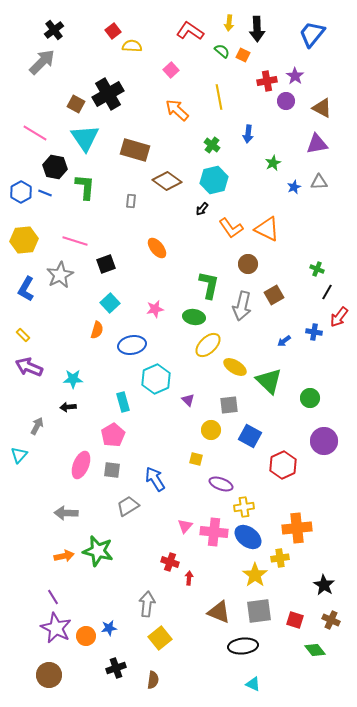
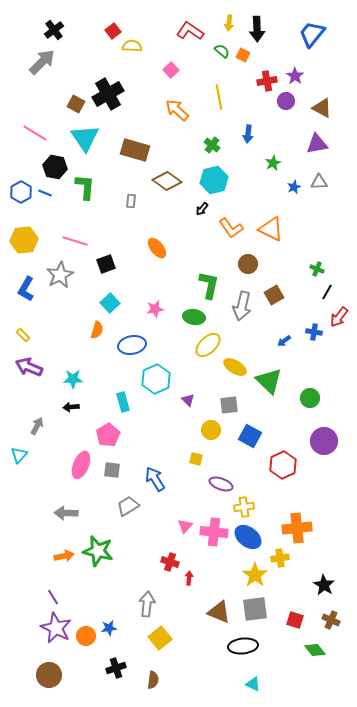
orange triangle at (267, 229): moved 4 px right
black arrow at (68, 407): moved 3 px right
pink pentagon at (113, 435): moved 5 px left
gray square at (259, 611): moved 4 px left, 2 px up
